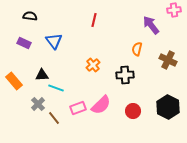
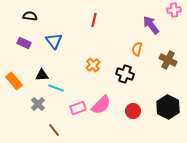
black cross: moved 1 px up; rotated 24 degrees clockwise
brown line: moved 12 px down
